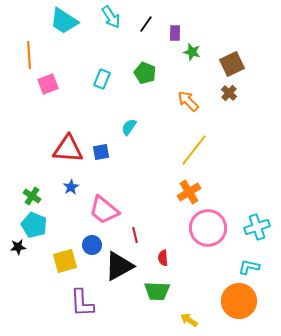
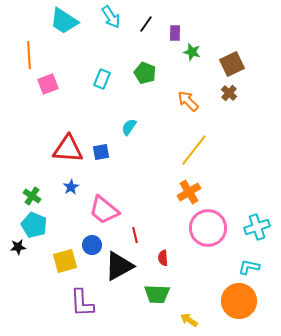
green trapezoid: moved 3 px down
